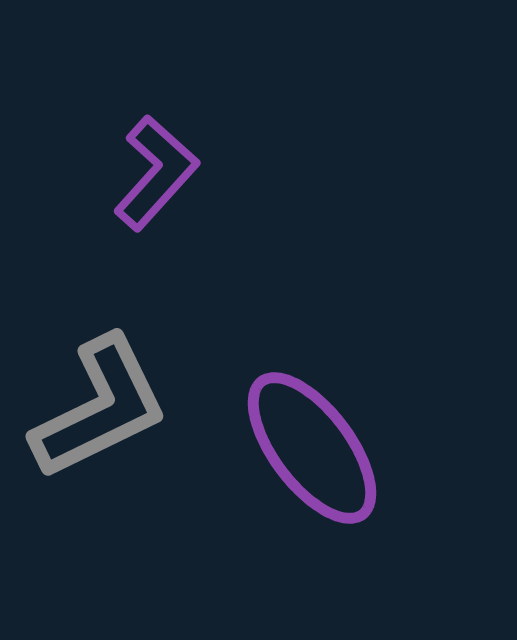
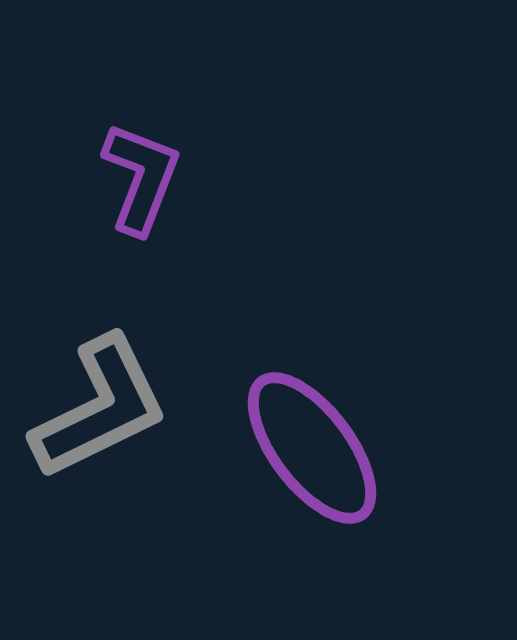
purple L-shape: moved 15 px left, 5 px down; rotated 21 degrees counterclockwise
